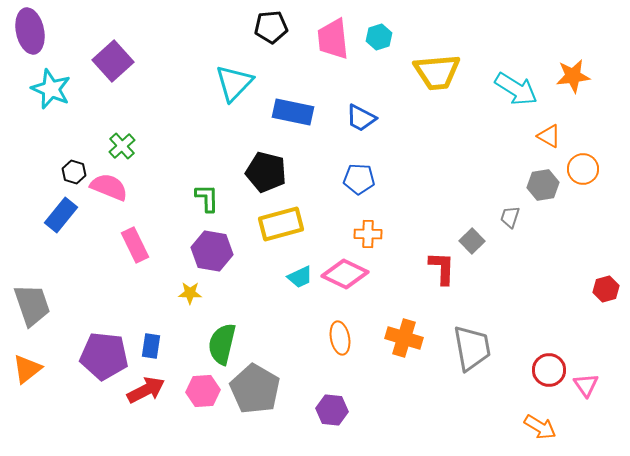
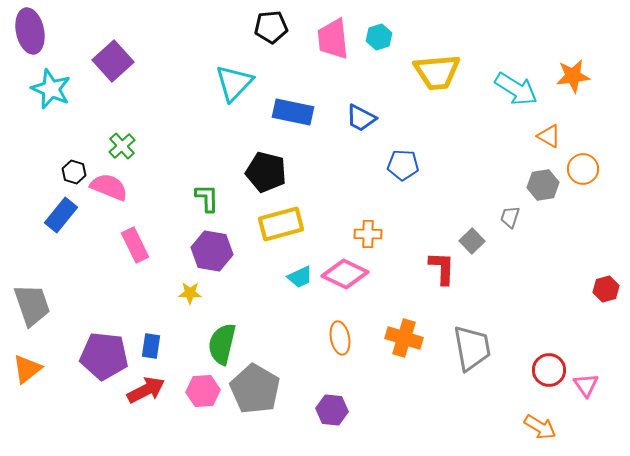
blue pentagon at (359, 179): moved 44 px right, 14 px up
